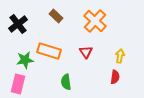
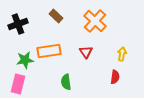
black cross: rotated 18 degrees clockwise
orange rectangle: rotated 25 degrees counterclockwise
yellow arrow: moved 2 px right, 2 px up
